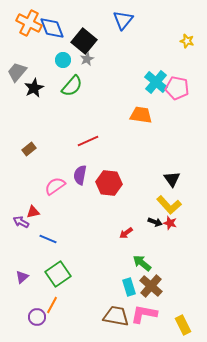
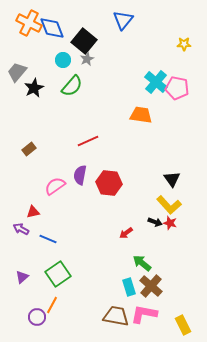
yellow star: moved 3 px left, 3 px down; rotated 16 degrees counterclockwise
purple arrow: moved 7 px down
